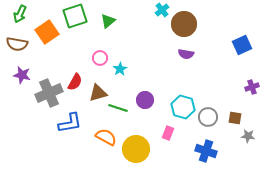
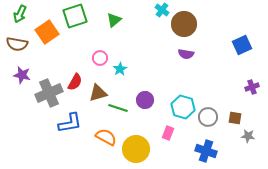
cyan cross: rotated 16 degrees counterclockwise
green triangle: moved 6 px right, 1 px up
